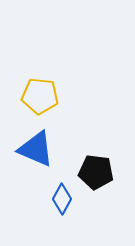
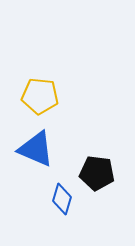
black pentagon: moved 1 px right, 1 px down
blue diamond: rotated 12 degrees counterclockwise
